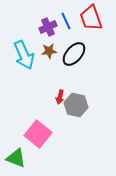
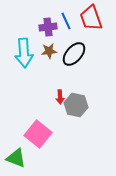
purple cross: rotated 18 degrees clockwise
cyan arrow: moved 2 px up; rotated 20 degrees clockwise
red arrow: rotated 16 degrees counterclockwise
